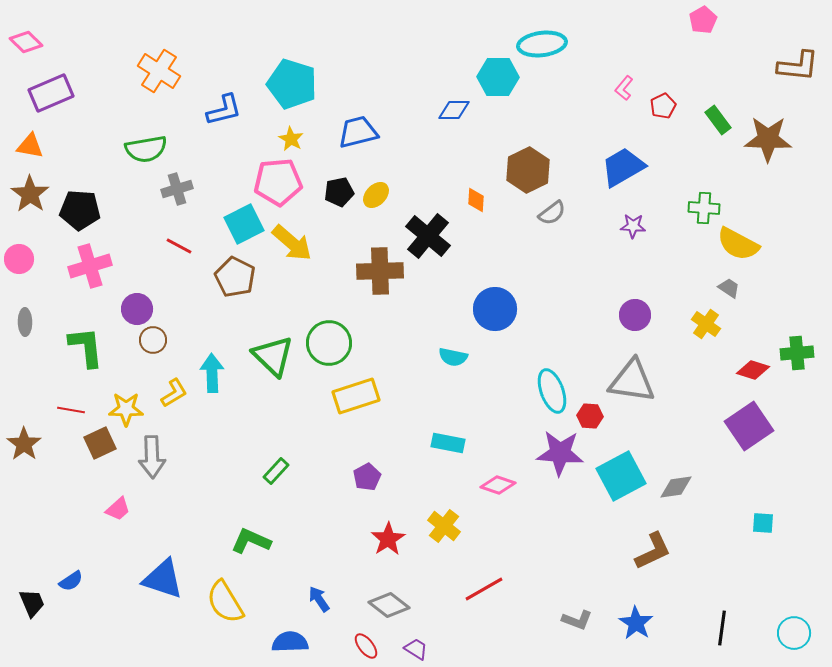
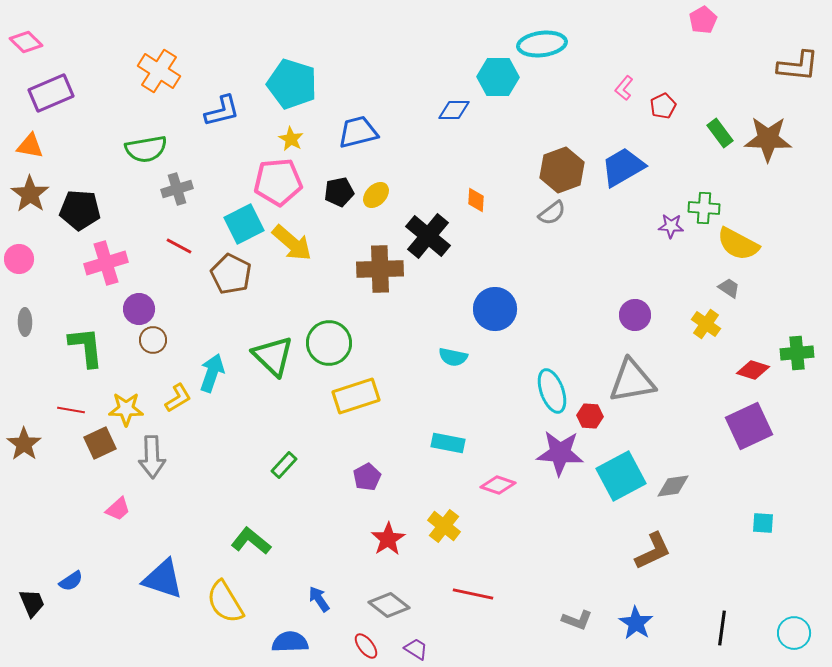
blue L-shape at (224, 110): moved 2 px left, 1 px down
green rectangle at (718, 120): moved 2 px right, 13 px down
brown hexagon at (528, 170): moved 34 px right; rotated 6 degrees clockwise
purple star at (633, 226): moved 38 px right
pink cross at (90, 266): moved 16 px right, 3 px up
brown cross at (380, 271): moved 2 px up
brown pentagon at (235, 277): moved 4 px left, 3 px up
purple circle at (137, 309): moved 2 px right
cyan arrow at (212, 373): rotated 21 degrees clockwise
gray triangle at (632, 381): rotated 18 degrees counterclockwise
yellow L-shape at (174, 393): moved 4 px right, 5 px down
purple square at (749, 426): rotated 9 degrees clockwise
green rectangle at (276, 471): moved 8 px right, 6 px up
gray diamond at (676, 487): moved 3 px left, 1 px up
green L-shape at (251, 541): rotated 15 degrees clockwise
red line at (484, 589): moved 11 px left, 5 px down; rotated 42 degrees clockwise
